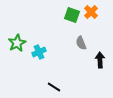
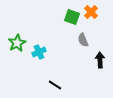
green square: moved 2 px down
gray semicircle: moved 2 px right, 3 px up
black line: moved 1 px right, 2 px up
